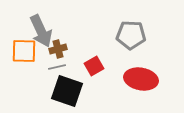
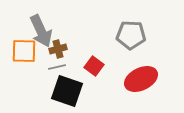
red square: rotated 24 degrees counterclockwise
red ellipse: rotated 36 degrees counterclockwise
